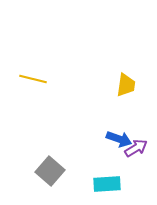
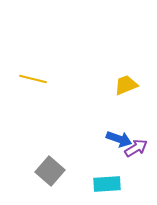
yellow trapezoid: rotated 120 degrees counterclockwise
